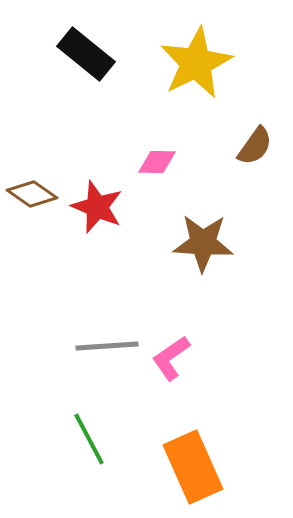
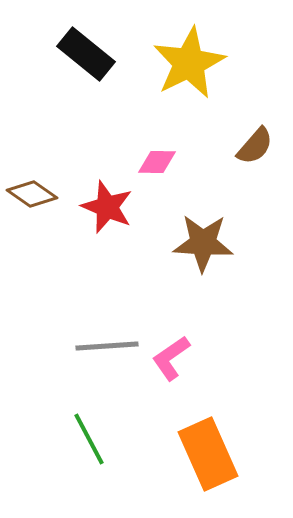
yellow star: moved 7 px left
brown semicircle: rotated 6 degrees clockwise
red star: moved 10 px right
orange rectangle: moved 15 px right, 13 px up
